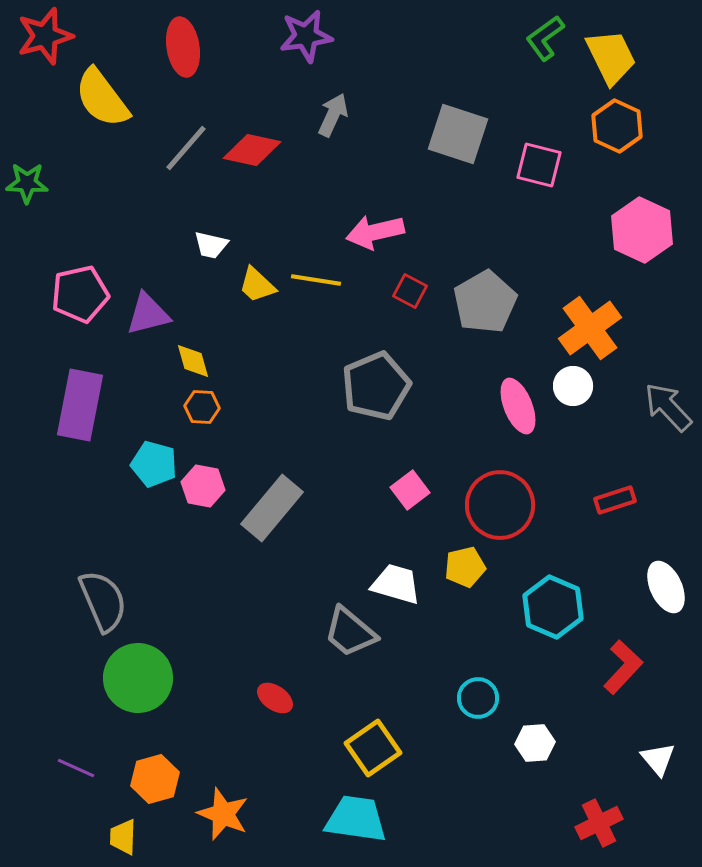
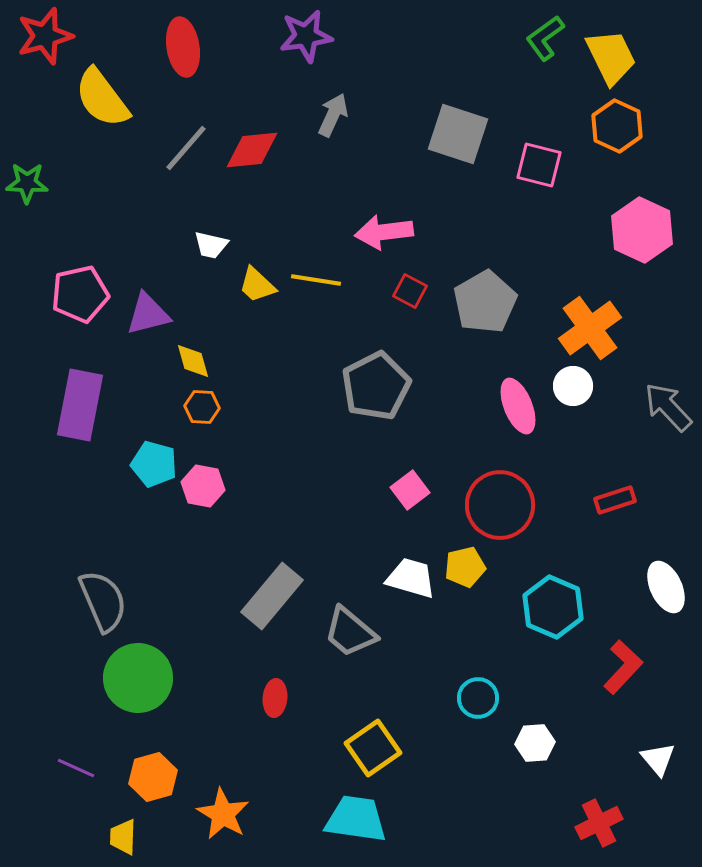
red diamond at (252, 150): rotated 18 degrees counterclockwise
pink arrow at (375, 232): moved 9 px right; rotated 6 degrees clockwise
gray pentagon at (376, 386): rotated 4 degrees counterclockwise
gray rectangle at (272, 508): moved 88 px down
white trapezoid at (396, 584): moved 15 px right, 6 px up
red ellipse at (275, 698): rotated 60 degrees clockwise
orange hexagon at (155, 779): moved 2 px left, 2 px up
orange star at (223, 814): rotated 8 degrees clockwise
